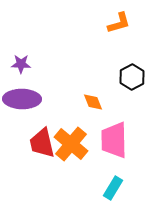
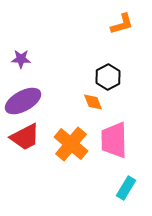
orange L-shape: moved 3 px right, 1 px down
purple star: moved 5 px up
black hexagon: moved 24 px left
purple ellipse: moved 1 px right, 2 px down; rotated 30 degrees counterclockwise
red trapezoid: moved 17 px left, 6 px up; rotated 104 degrees counterclockwise
cyan rectangle: moved 13 px right
